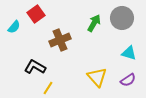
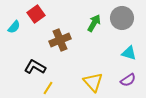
yellow triangle: moved 4 px left, 5 px down
